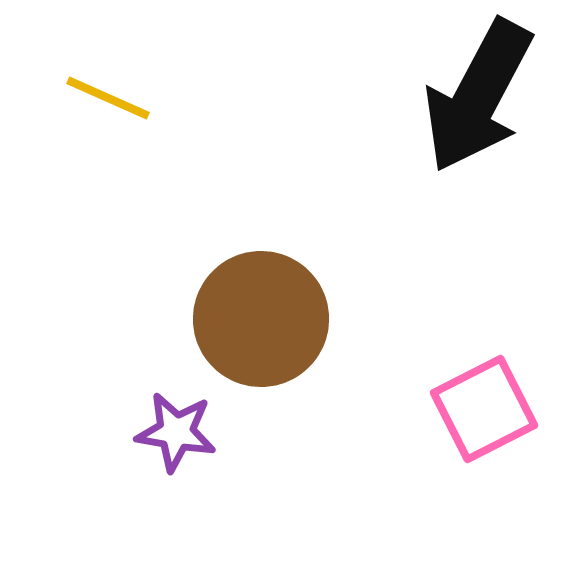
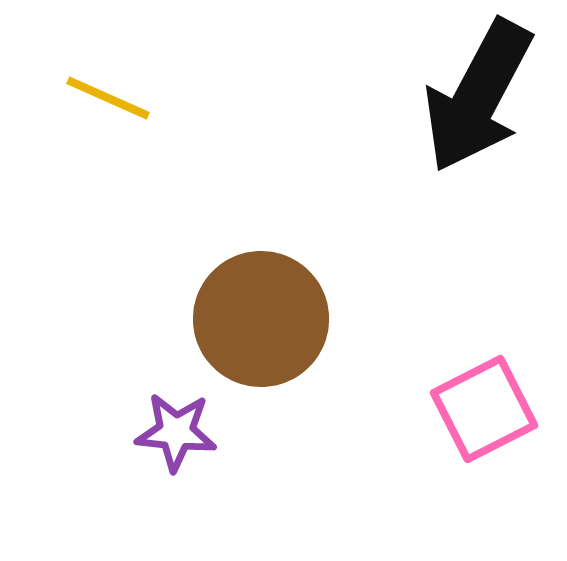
purple star: rotated 4 degrees counterclockwise
